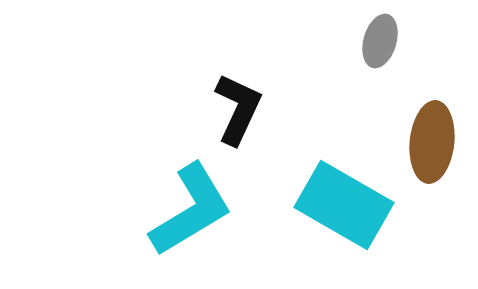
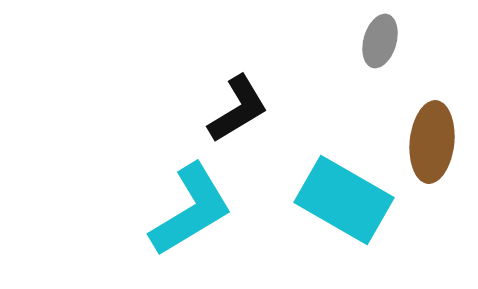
black L-shape: rotated 34 degrees clockwise
cyan rectangle: moved 5 px up
